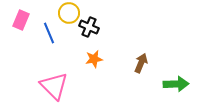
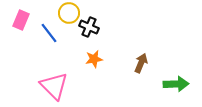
blue line: rotated 15 degrees counterclockwise
